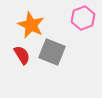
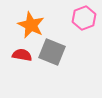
pink hexagon: moved 1 px right
red semicircle: rotated 48 degrees counterclockwise
